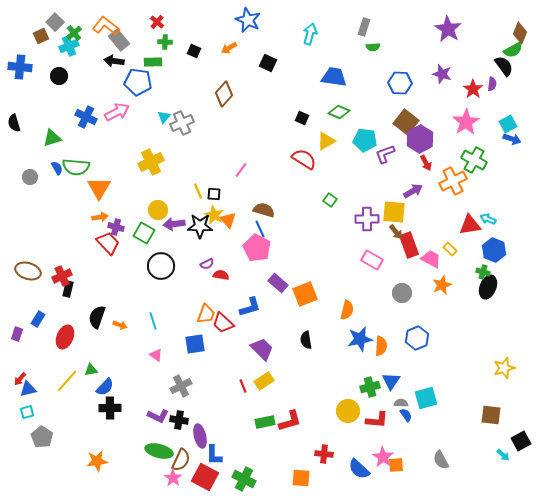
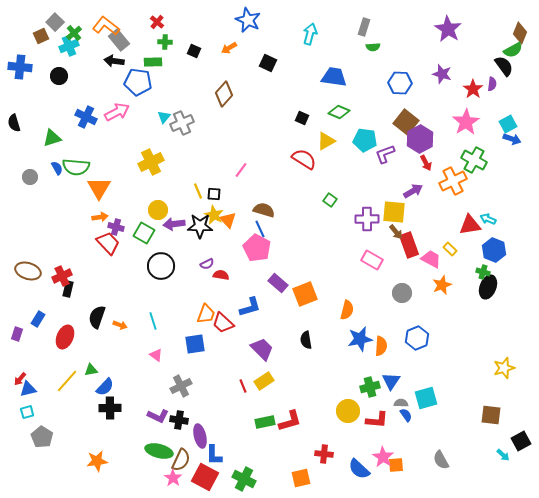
orange square at (301, 478): rotated 18 degrees counterclockwise
